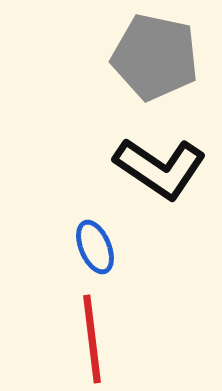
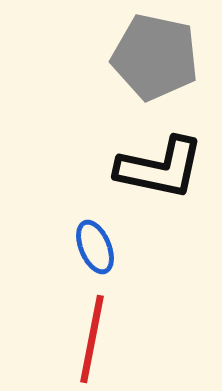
black L-shape: rotated 22 degrees counterclockwise
red line: rotated 18 degrees clockwise
